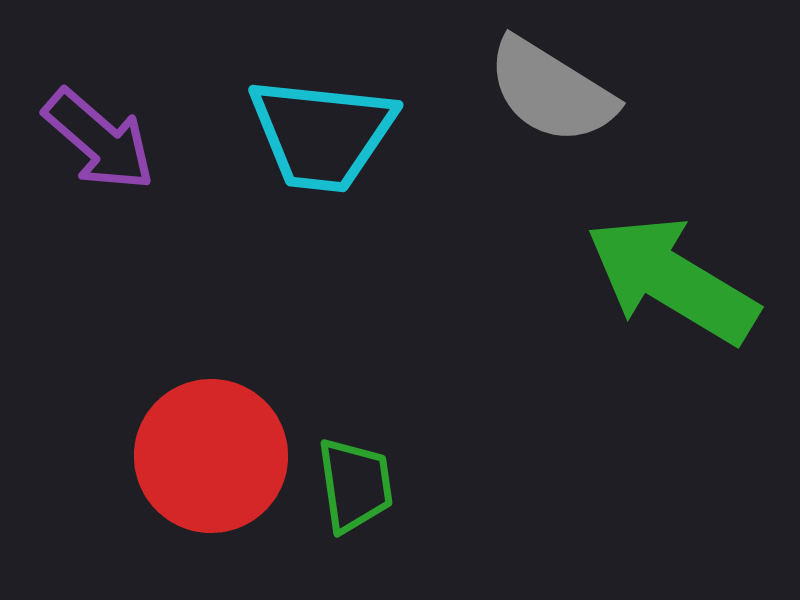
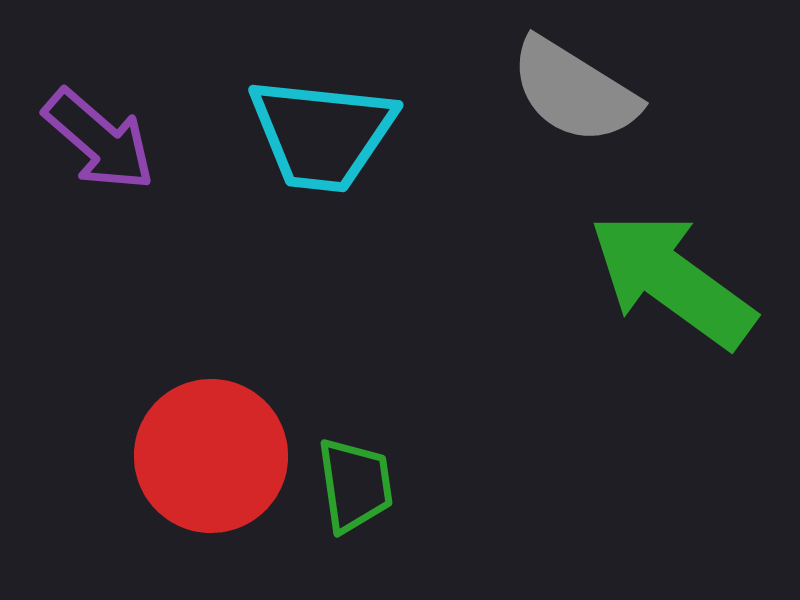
gray semicircle: moved 23 px right
green arrow: rotated 5 degrees clockwise
